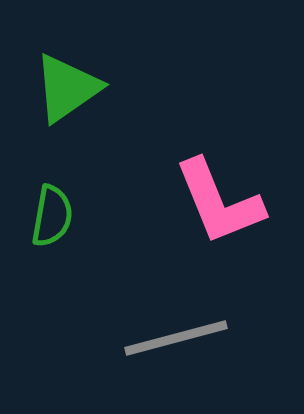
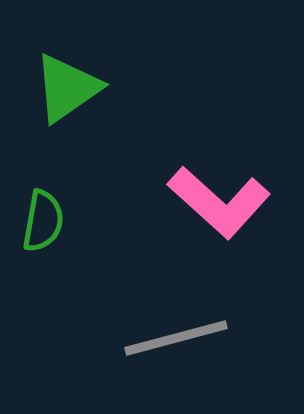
pink L-shape: rotated 26 degrees counterclockwise
green semicircle: moved 9 px left, 5 px down
